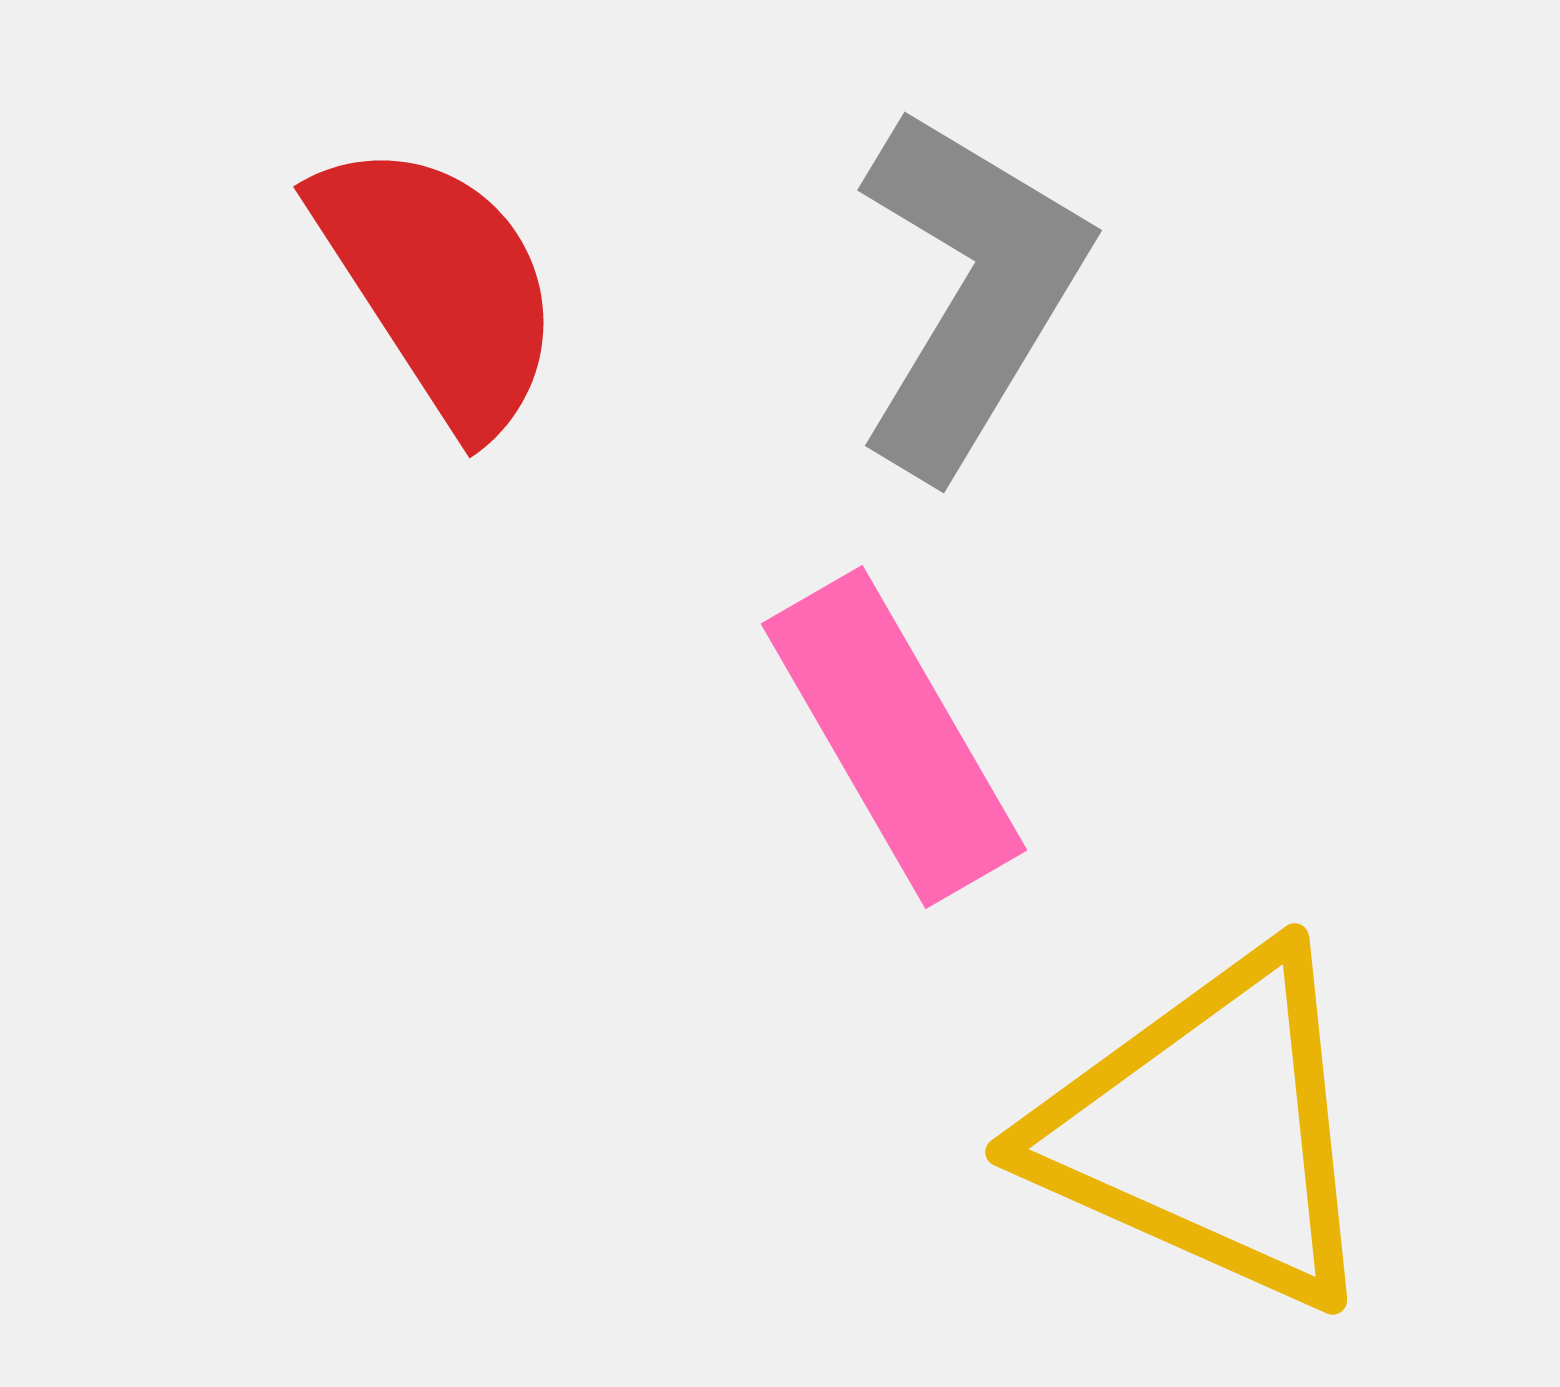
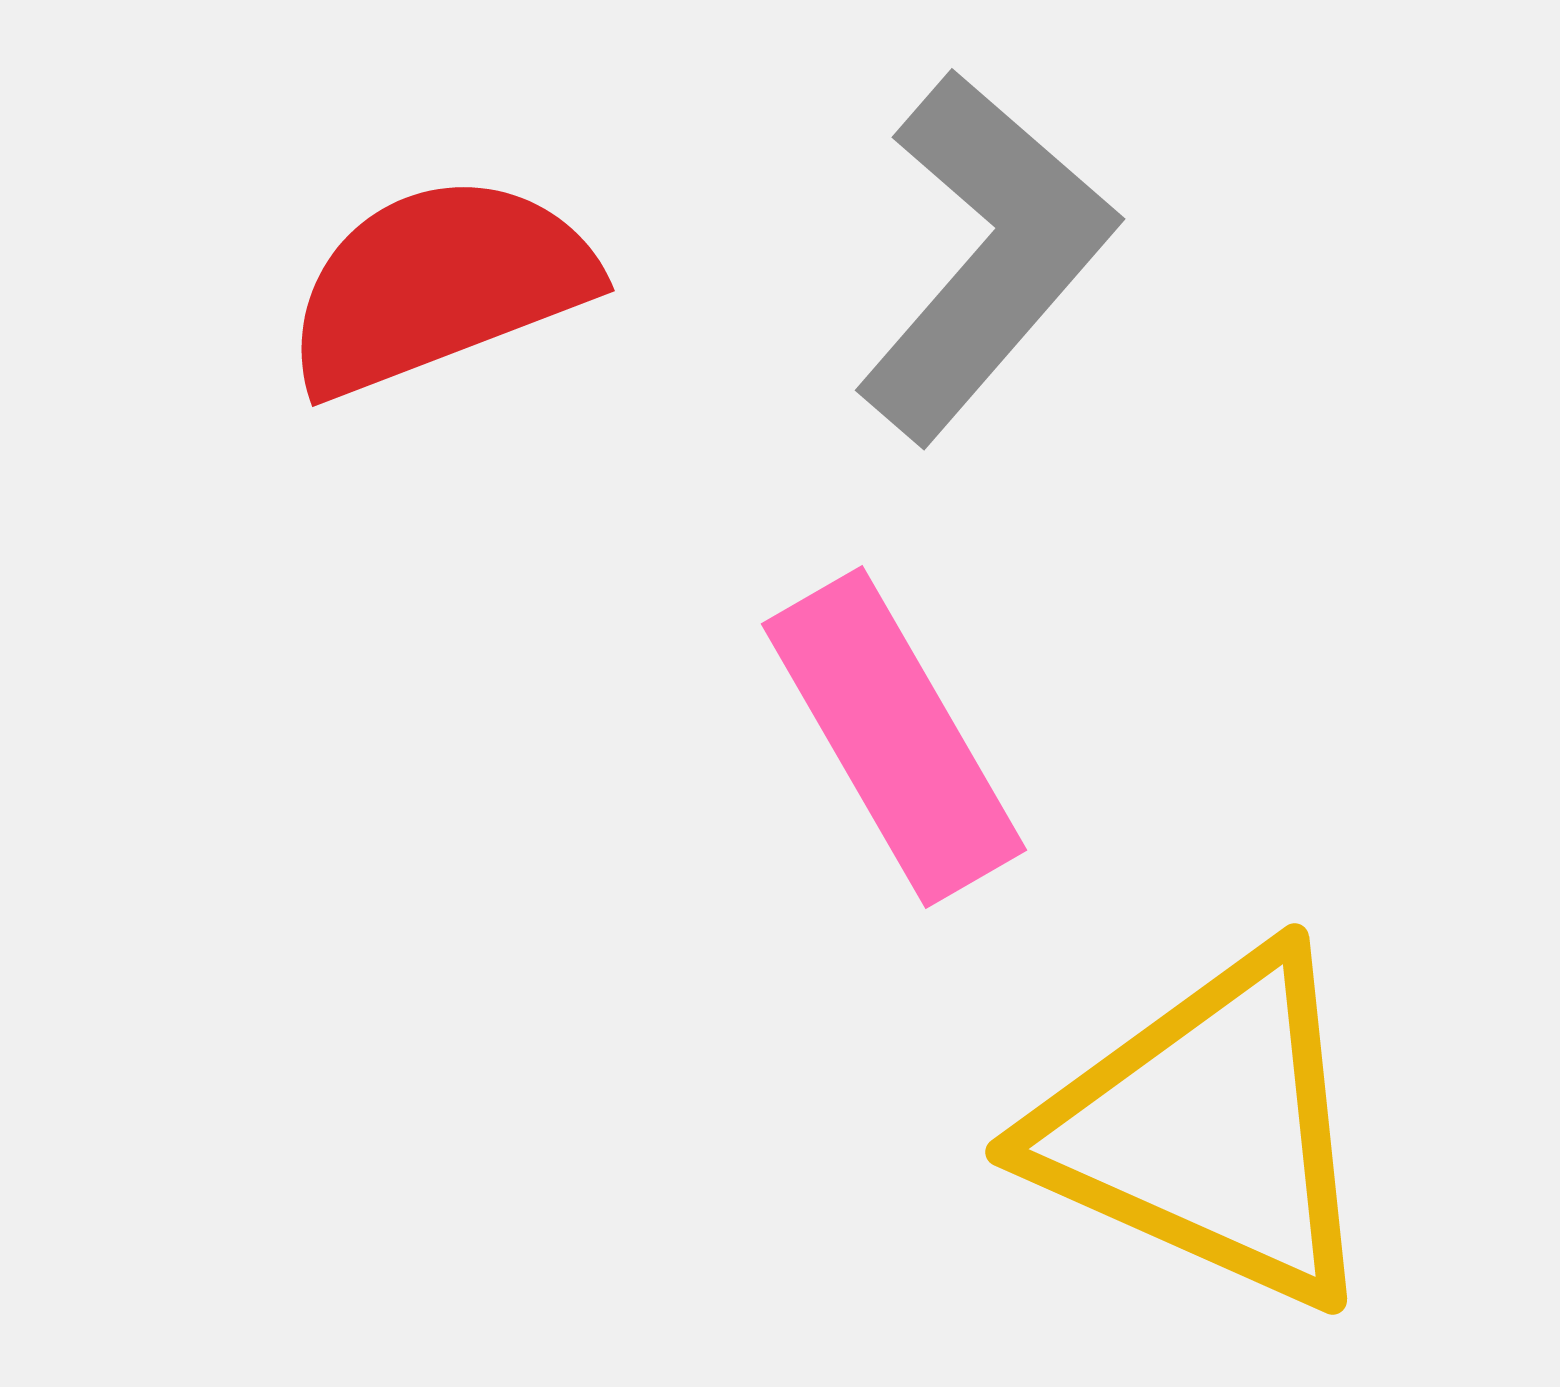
red semicircle: rotated 78 degrees counterclockwise
gray L-shape: moved 15 px right, 35 px up; rotated 10 degrees clockwise
